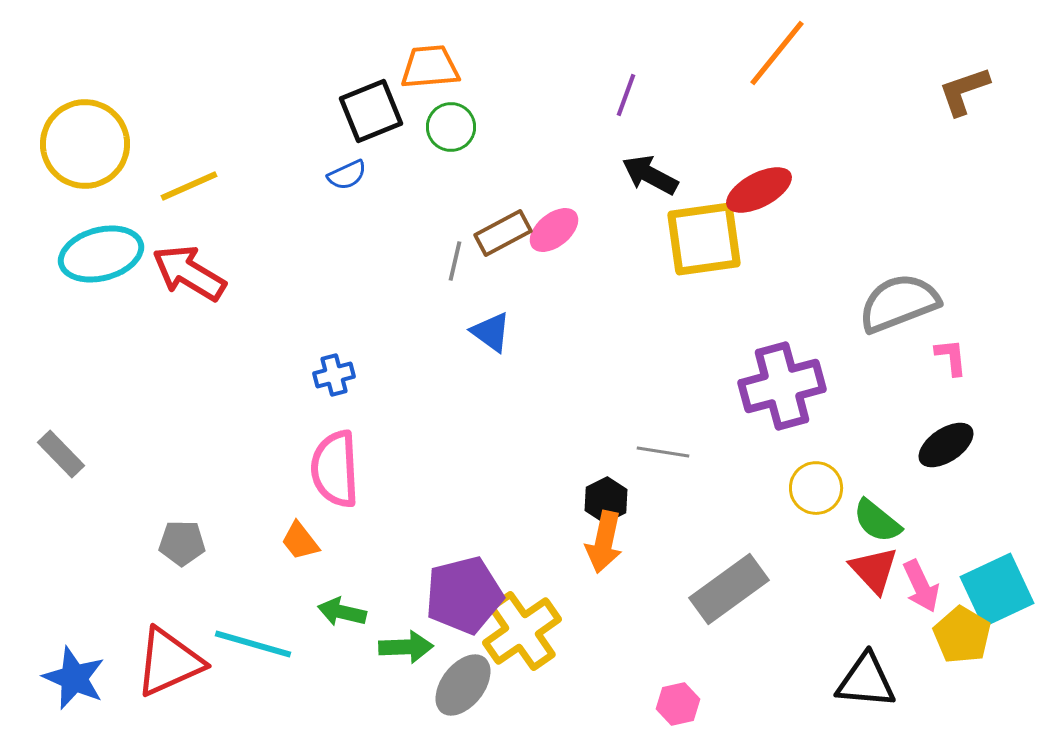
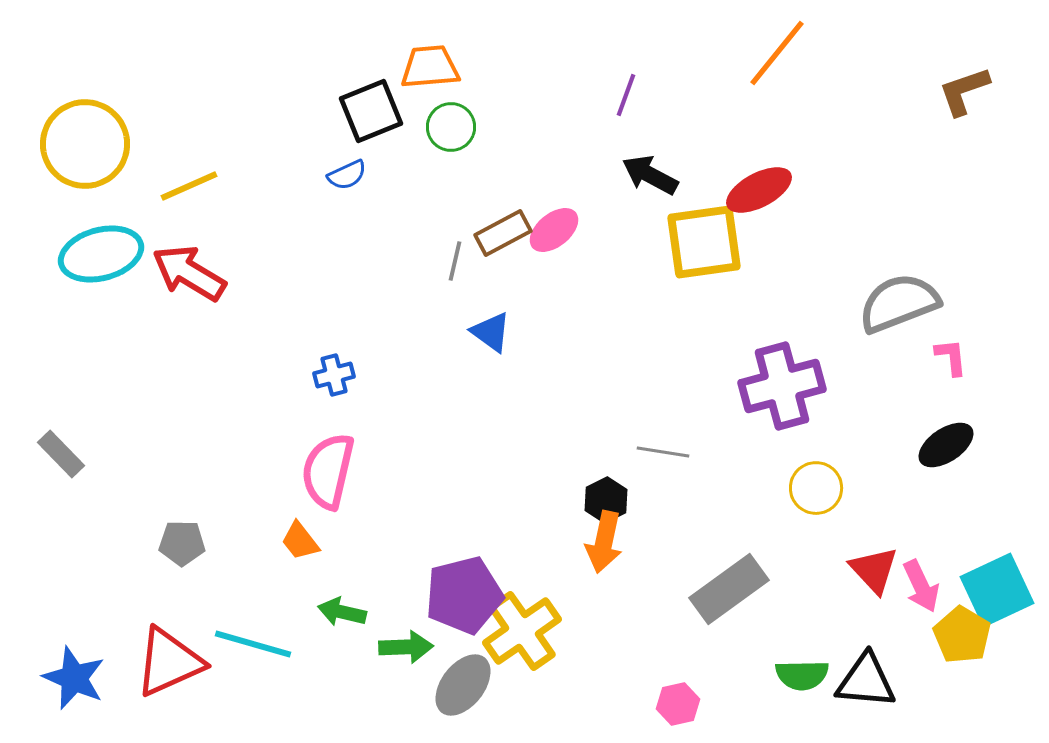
yellow square at (704, 239): moved 3 px down
pink semicircle at (335, 469): moved 7 px left, 2 px down; rotated 16 degrees clockwise
green semicircle at (877, 521): moved 75 px left, 154 px down; rotated 40 degrees counterclockwise
